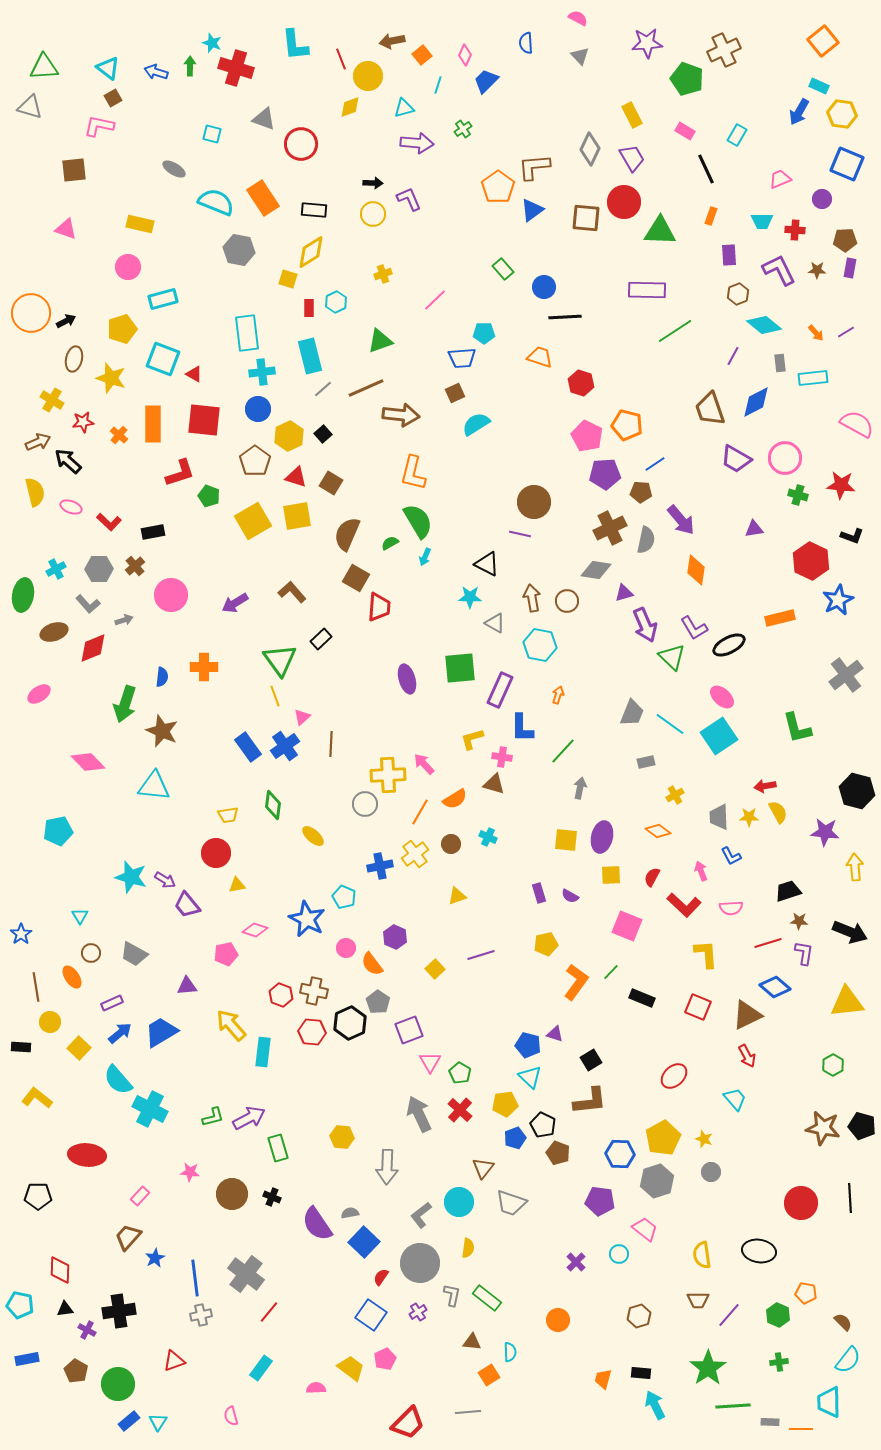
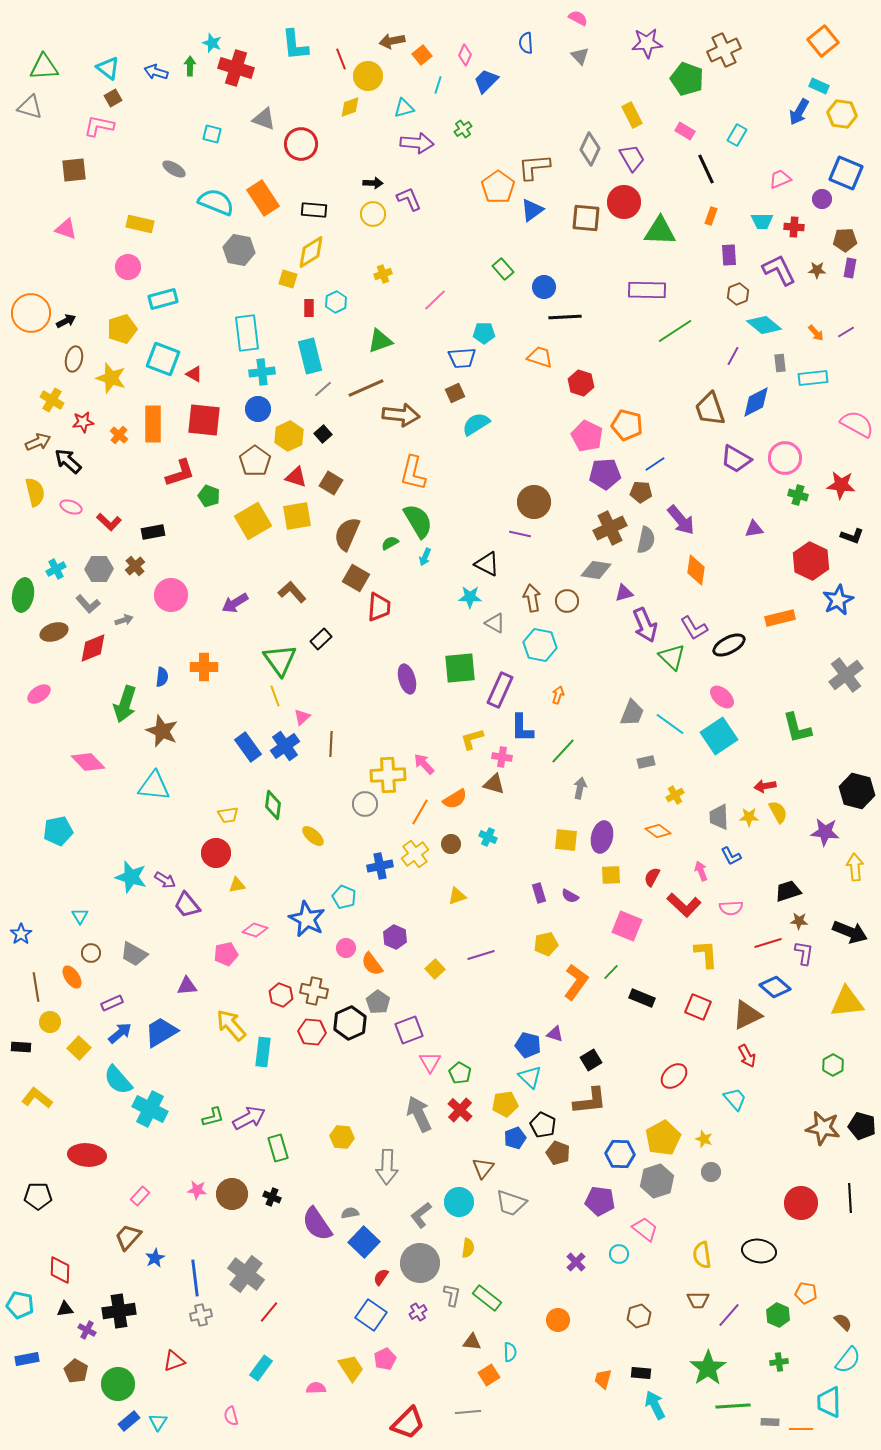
blue square at (847, 164): moved 1 px left, 9 px down
red cross at (795, 230): moved 1 px left, 3 px up
pink star at (190, 1172): moved 7 px right, 18 px down
yellow trapezoid at (351, 1368): rotated 20 degrees clockwise
